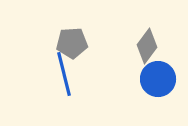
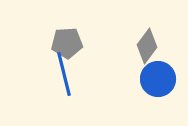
gray pentagon: moved 5 px left
